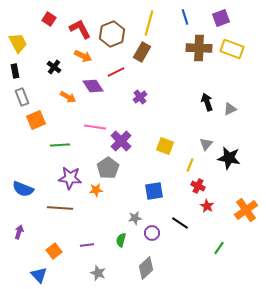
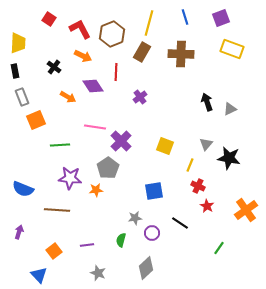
yellow trapezoid at (18, 43): rotated 30 degrees clockwise
brown cross at (199, 48): moved 18 px left, 6 px down
red line at (116, 72): rotated 60 degrees counterclockwise
brown line at (60, 208): moved 3 px left, 2 px down
